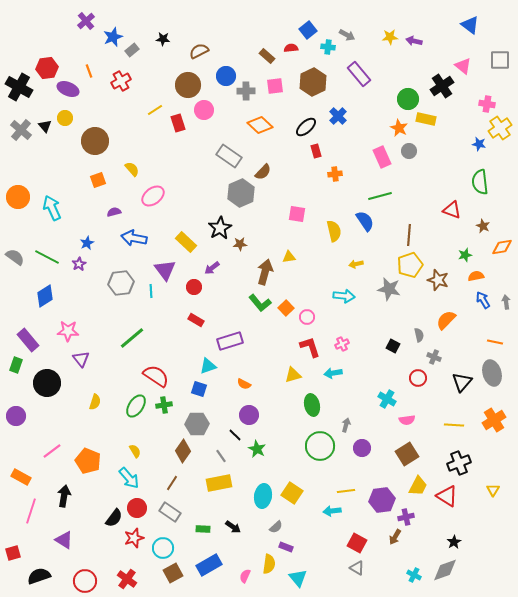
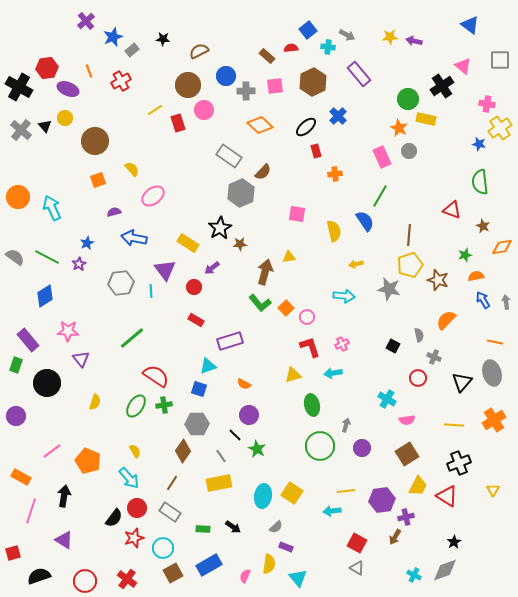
green line at (380, 196): rotated 45 degrees counterclockwise
yellow rectangle at (186, 242): moved 2 px right, 1 px down; rotated 10 degrees counterclockwise
